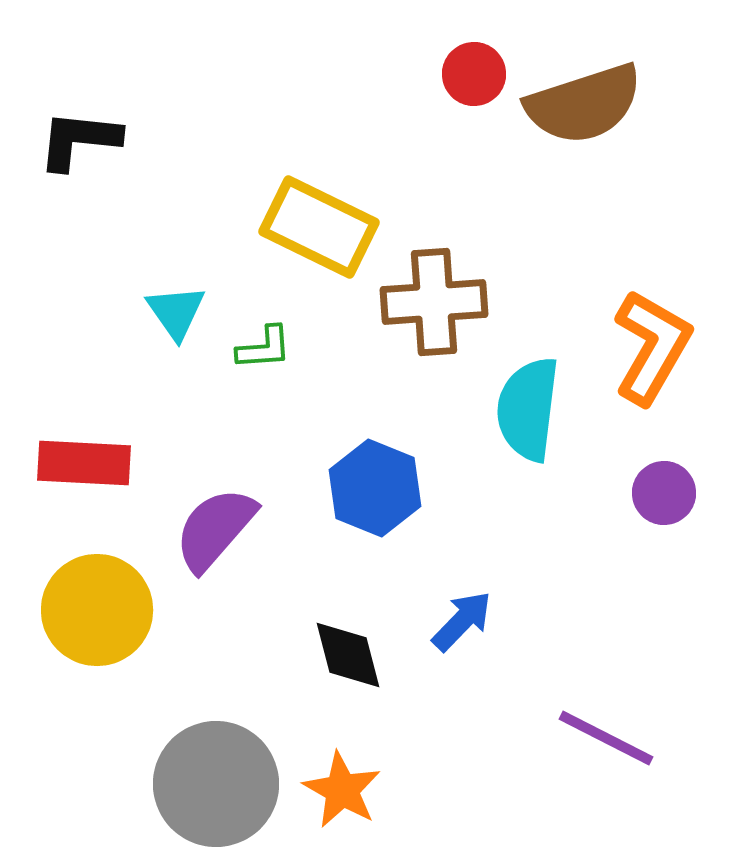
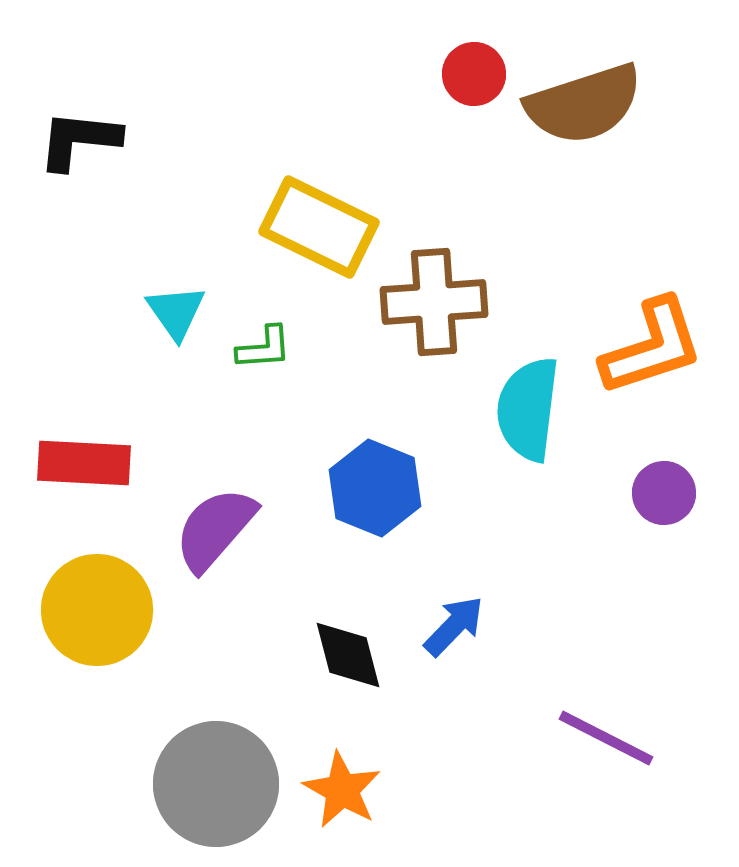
orange L-shape: rotated 42 degrees clockwise
blue arrow: moved 8 px left, 5 px down
